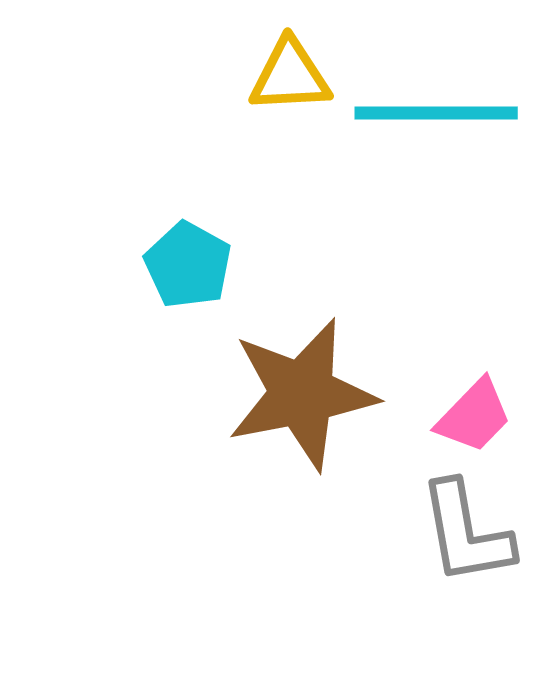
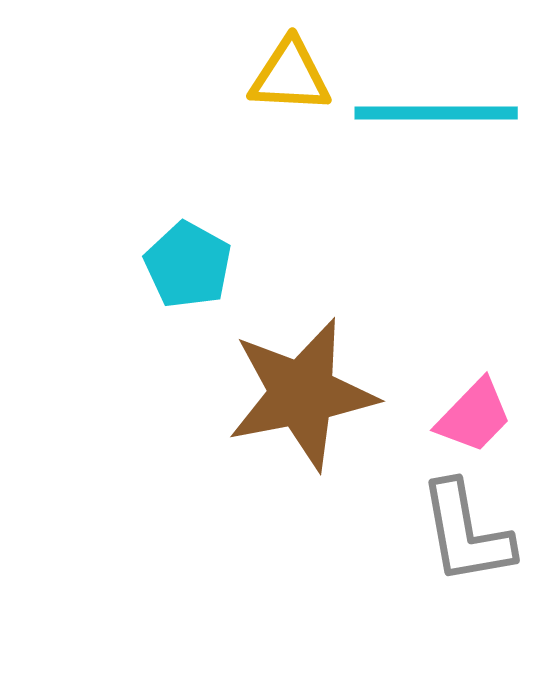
yellow triangle: rotated 6 degrees clockwise
